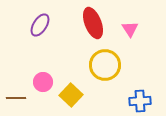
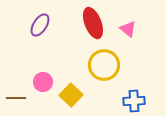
pink triangle: moved 2 px left; rotated 18 degrees counterclockwise
yellow circle: moved 1 px left
blue cross: moved 6 px left
